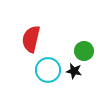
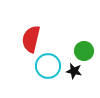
cyan circle: moved 4 px up
